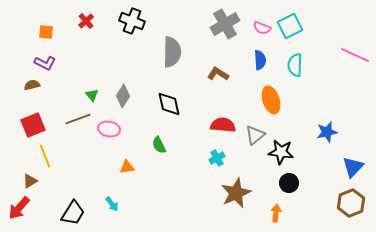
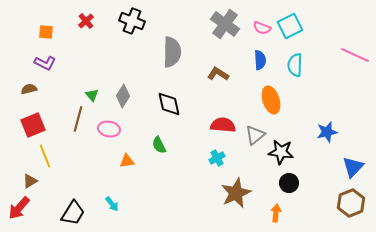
gray cross: rotated 24 degrees counterclockwise
brown semicircle: moved 3 px left, 4 px down
brown line: rotated 55 degrees counterclockwise
orange triangle: moved 6 px up
